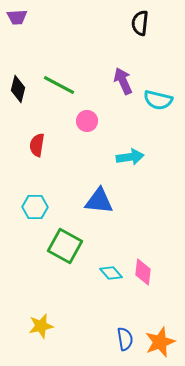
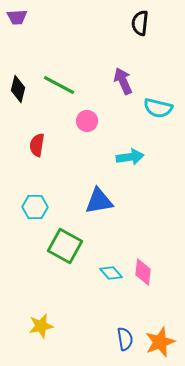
cyan semicircle: moved 8 px down
blue triangle: rotated 16 degrees counterclockwise
